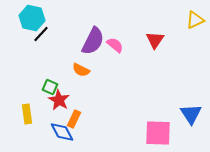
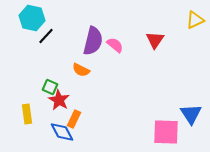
black line: moved 5 px right, 2 px down
purple semicircle: rotated 12 degrees counterclockwise
pink square: moved 8 px right, 1 px up
